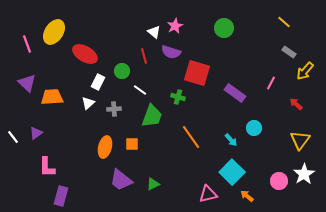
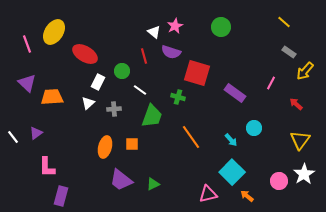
green circle at (224, 28): moved 3 px left, 1 px up
